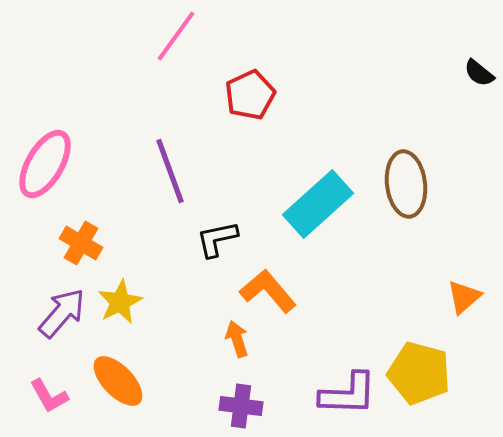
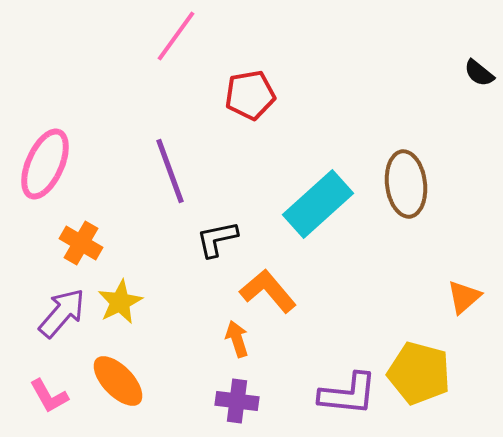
red pentagon: rotated 15 degrees clockwise
pink ellipse: rotated 6 degrees counterclockwise
purple L-shape: rotated 4 degrees clockwise
purple cross: moved 4 px left, 5 px up
